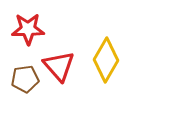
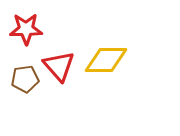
red star: moved 2 px left
yellow diamond: rotated 60 degrees clockwise
